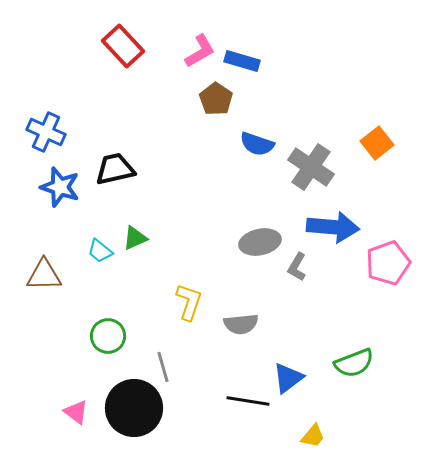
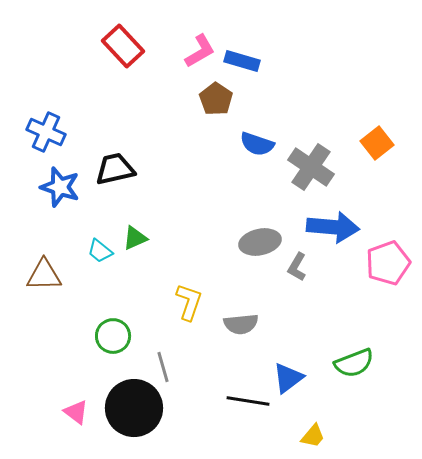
green circle: moved 5 px right
